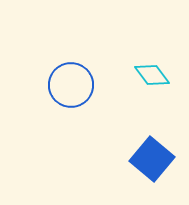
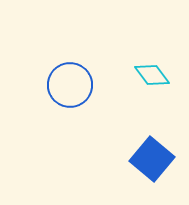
blue circle: moved 1 px left
